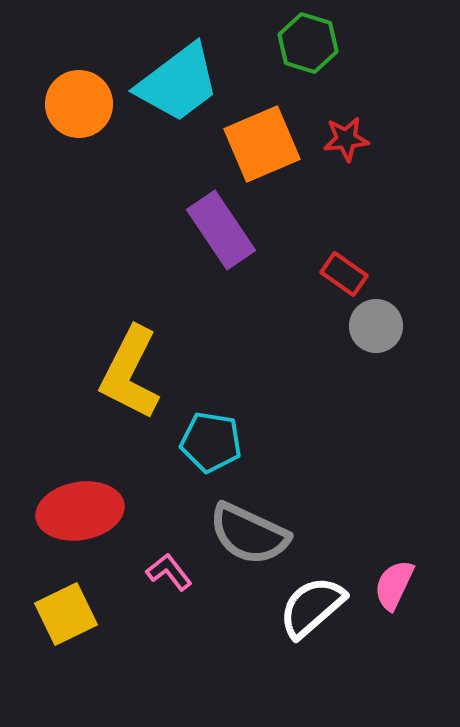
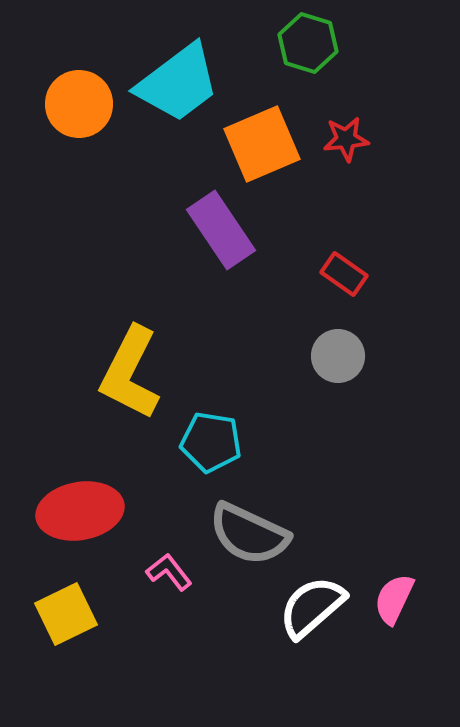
gray circle: moved 38 px left, 30 px down
pink semicircle: moved 14 px down
